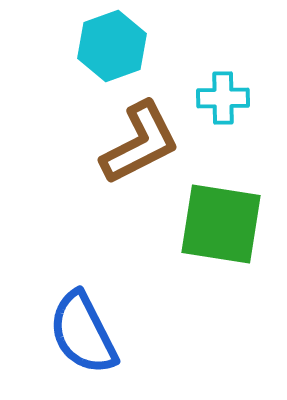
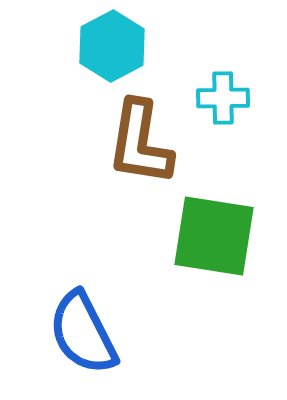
cyan hexagon: rotated 8 degrees counterclockwise
brown L-shape: rotated 126 degrees clockwise
green square: moved 7 px left, 12 px down
